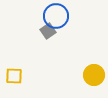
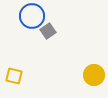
blue circle: moved 24 px left
yellow square: rotated 12 degrees clockwise
